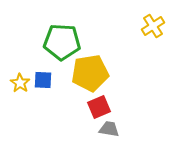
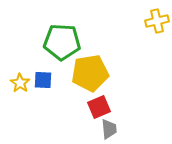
yellow cross: moved 4 px right, 5 px up; rotated 20 degrees clockwise
gray trapezoid: rotated 75 degrees clockwise
